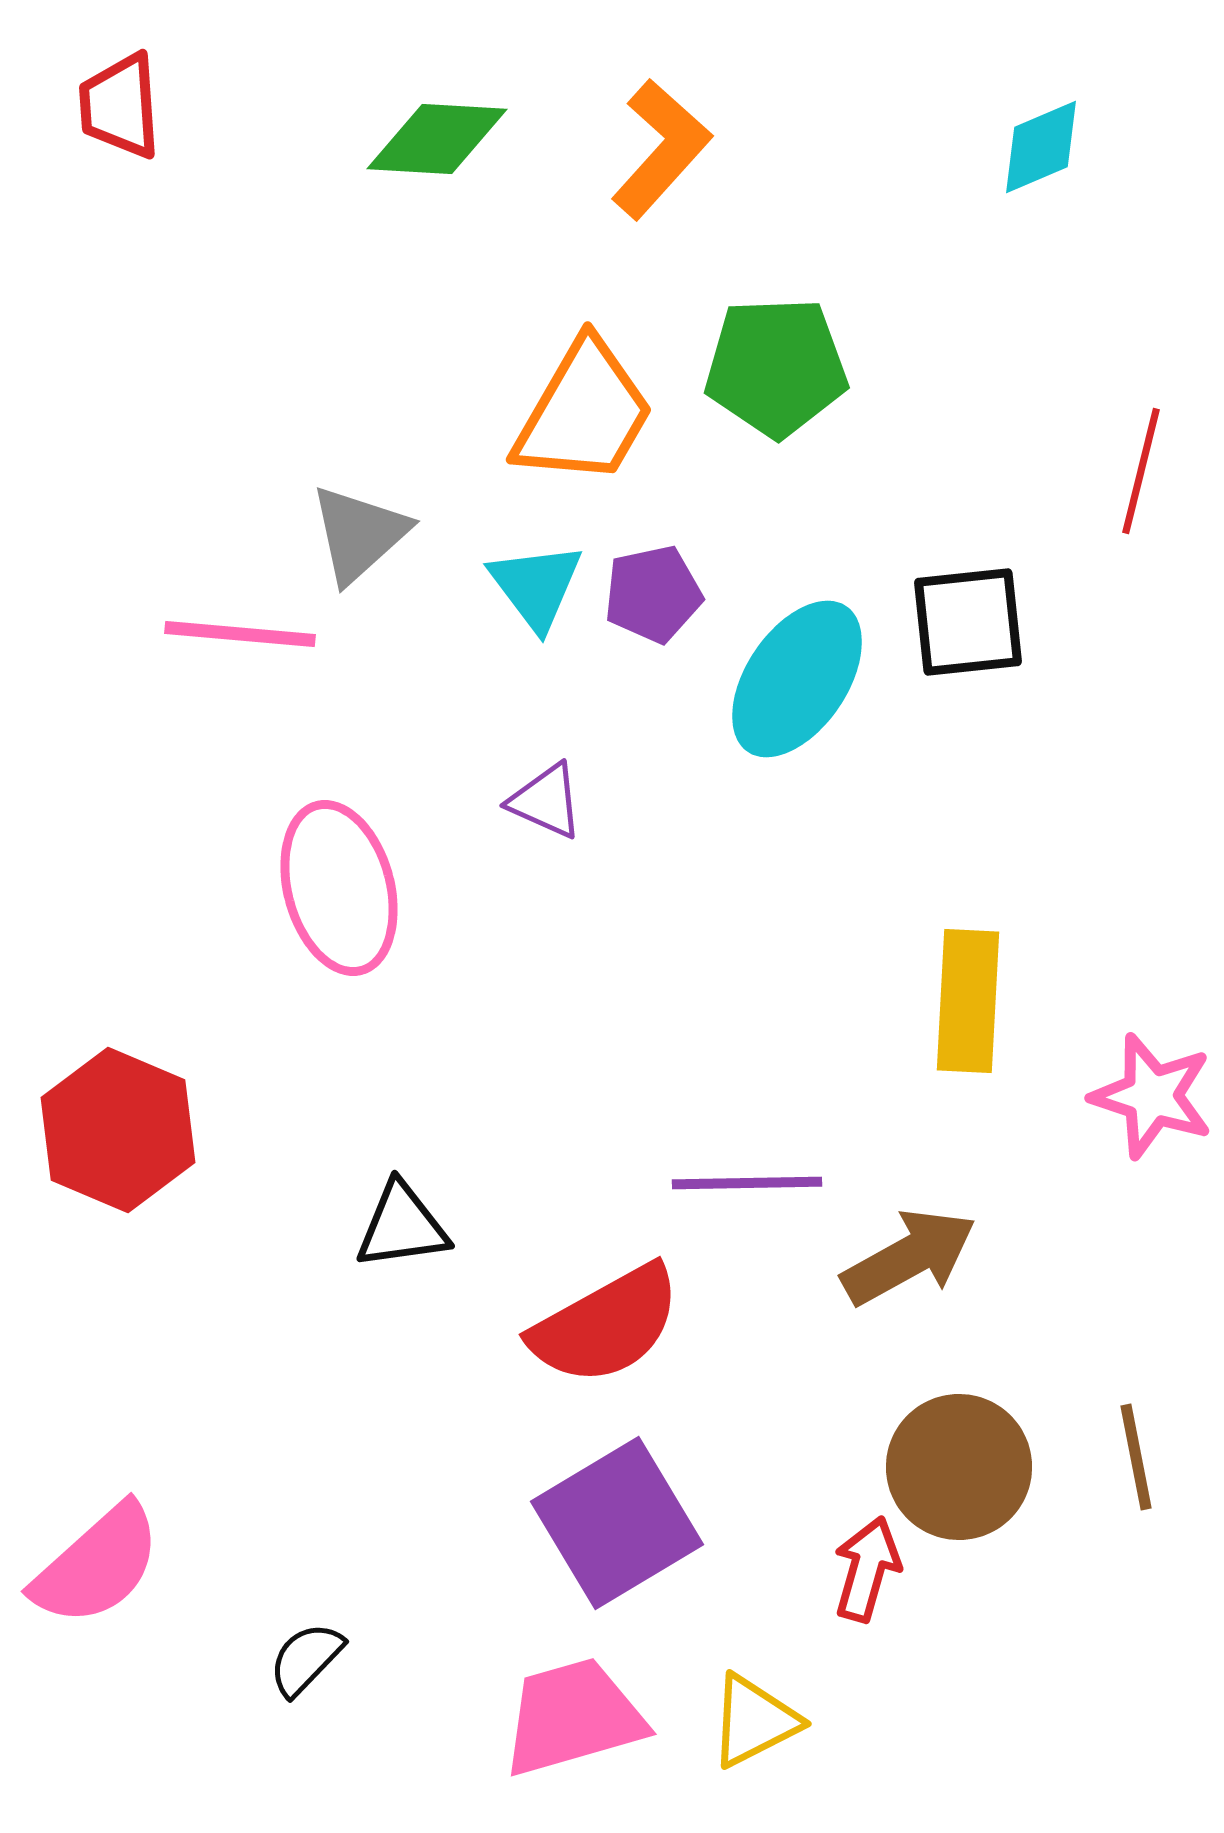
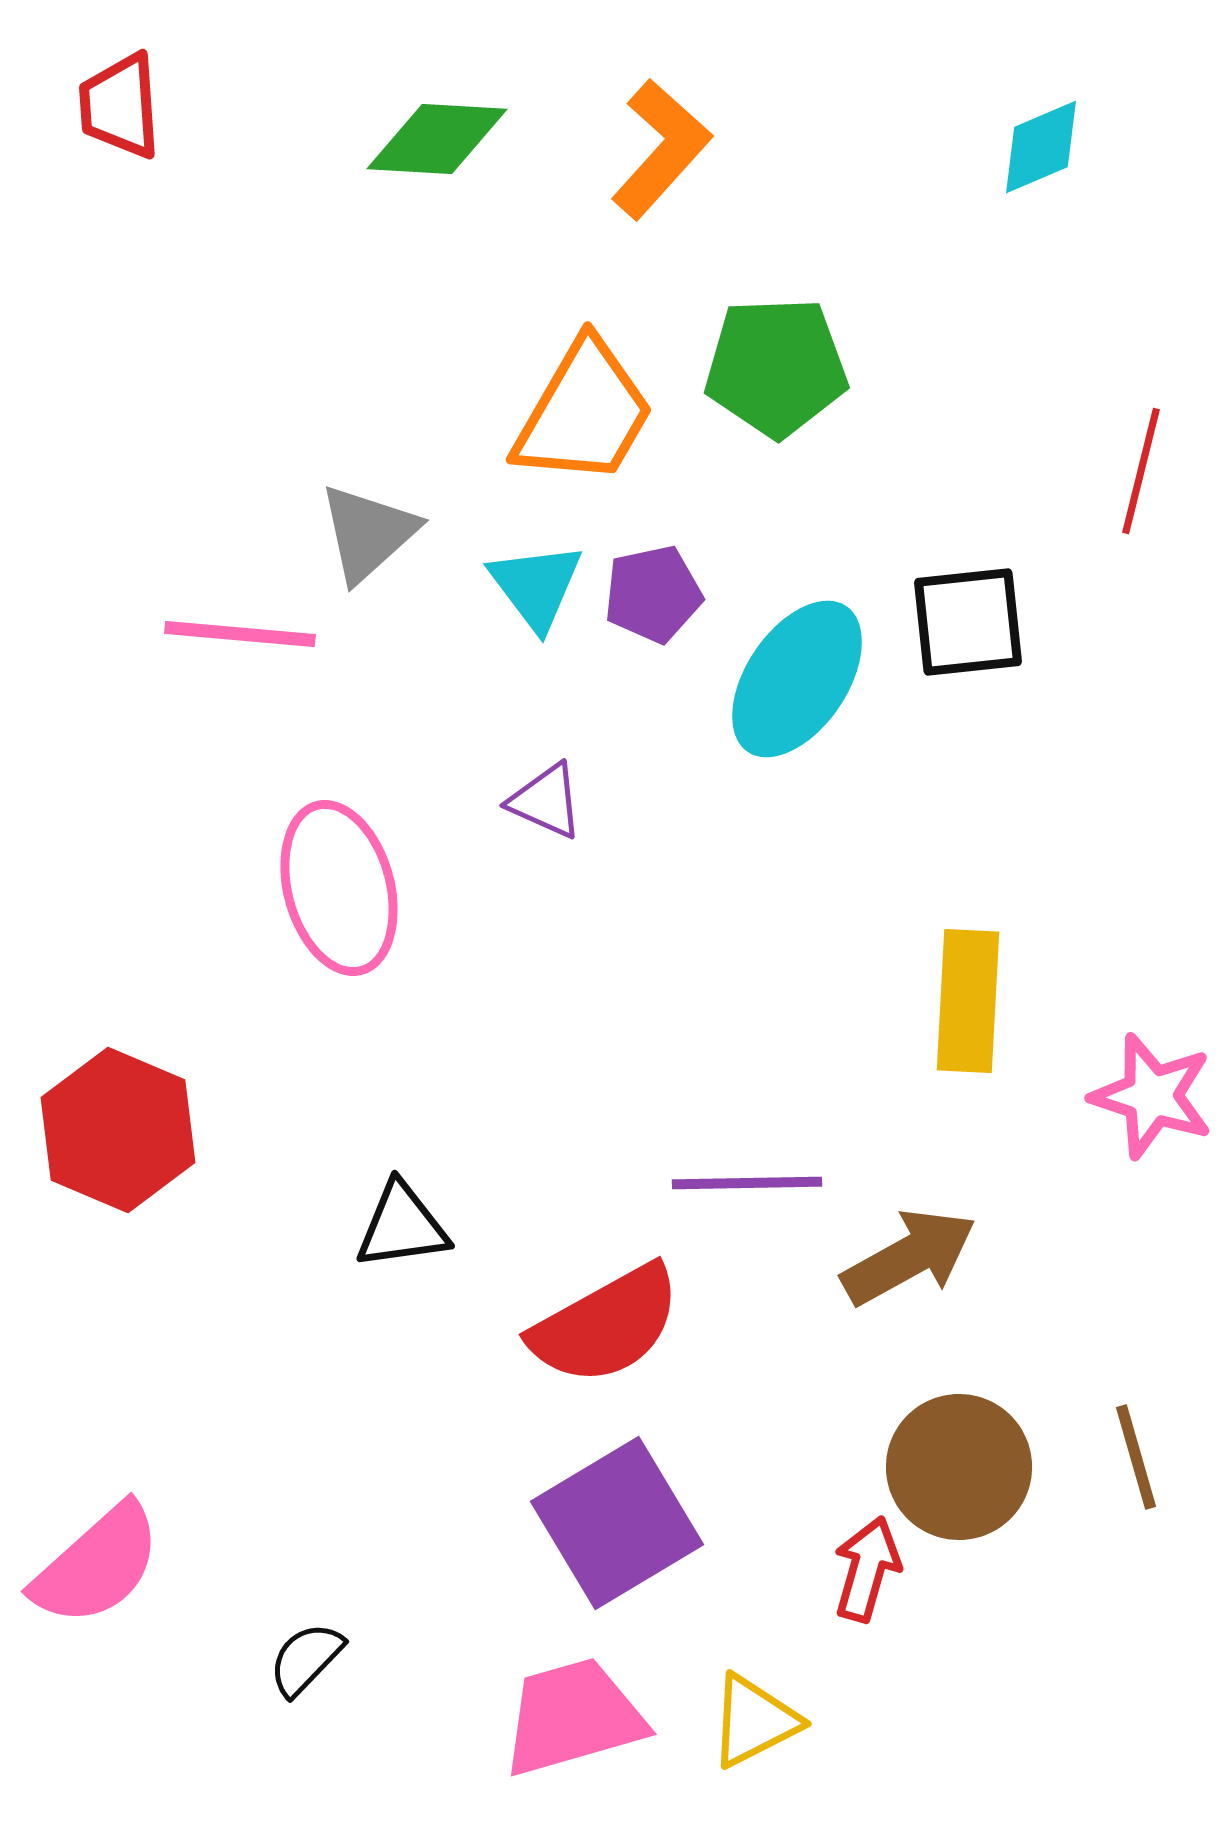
gray triangle: moved 9 px right, 1 px up
brown line: rotated 5 degrees counterclockwise
